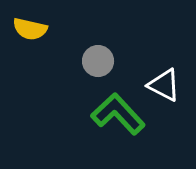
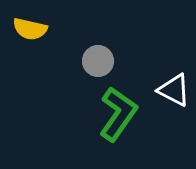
white triangle: moved 10 px right, 5 px down
green L-shape: rotated 78 degrees clockwise
